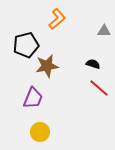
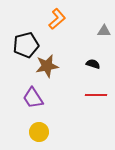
red line: moved 3 px left, 7 px down; rotated 40 degrees counterclockwise
purple trapezoid: rotated 125 degrees clockwise
yellow circle: moved 1 px left
